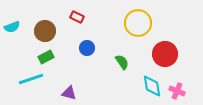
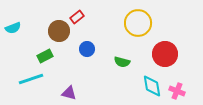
red rectangle: rotated 64 degrees counterclockwise
cyan semicircle: moved 1 px right, 1 px down
brown circle: moved 14 px right
blue circle: moved 1 px down
green rectangle: moved 1 px left, 1 px up
green semicircle: rotated 140 degrees clockwise
